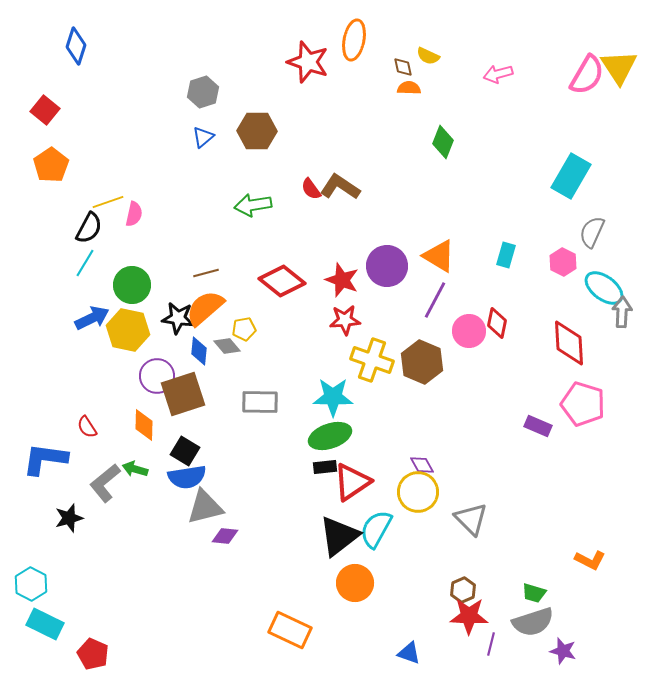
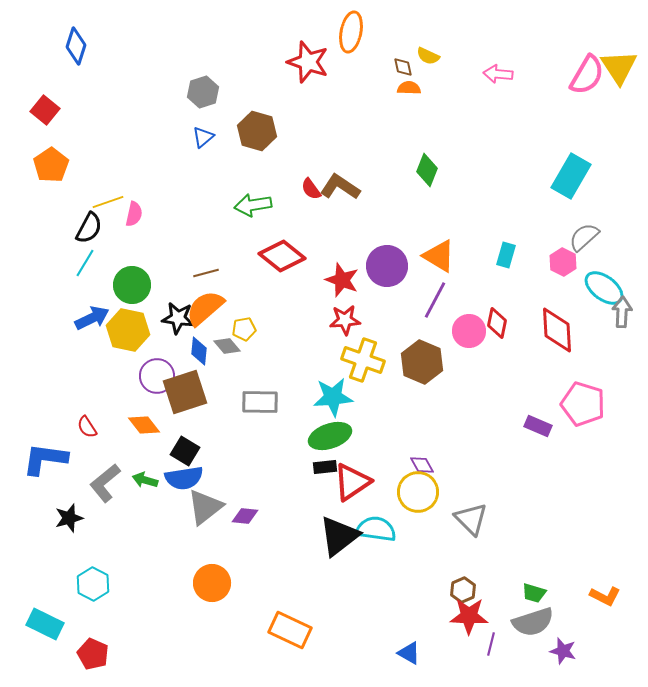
orange ellipse at (354, 40): moved 3 px left, 8 px up
pink arrow at (498, 74): rotated 20 degrees clockwise
brown hexagon at (257, 131): rotated 15 degrees clockwise
green diamond at (443, 142): moved 16 px left, 28 px down
gray semicircle at (592, 232): moved 8 px left, 5 px down; rotated 24 degrees clockwise
red diamond at (282, 281): moved 25 px up
red diamond at (569, 343): moved 12 px left, 13 px up
yellow cross at (372, 360): moved 9 px left
brown square at (183, 394): moved 2 px right, 2 px up
cyan star at (333, 397): rotated 6 degrees counterclockwise
orange diamond at (144, 425): rotated 40 degrees counterclockwise
green arrow at (135, 469): moved 10 px right, 11 px down
blue semicircle at (187, 477): moved 3 px left, 1 px down
gray triangle at (205, 507): rotated 24 degrees counterclockwise
cyan semicircle at (376, 529): rotated 69 degrees clockwise
purple diamond at (225, 536): moved 20 px right, 20 px up
orange L-shape at (590, 560): moved 15 px right, 36 px down
orange circle at (355, 583): moved 143 px left
cyan hexagon at (31, 584): moved 62 px right
blue triangle at (409, 653): rotated 10 degrees clockwise
